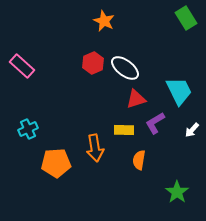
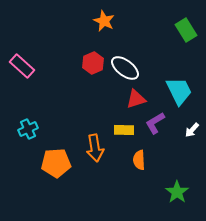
green rectangle: moved 12 px down
orange semicircle: rotated 12 degrees counterclockwise
